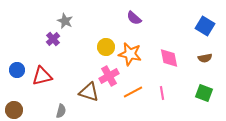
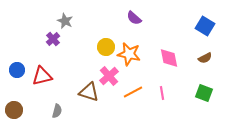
orange star: moved 1 px left
brown semicircle: rotated 16 degrees counterclockwise
pink cross: rotated 12 degrees counterclockwise
gray semicircle: moved 4 px left
